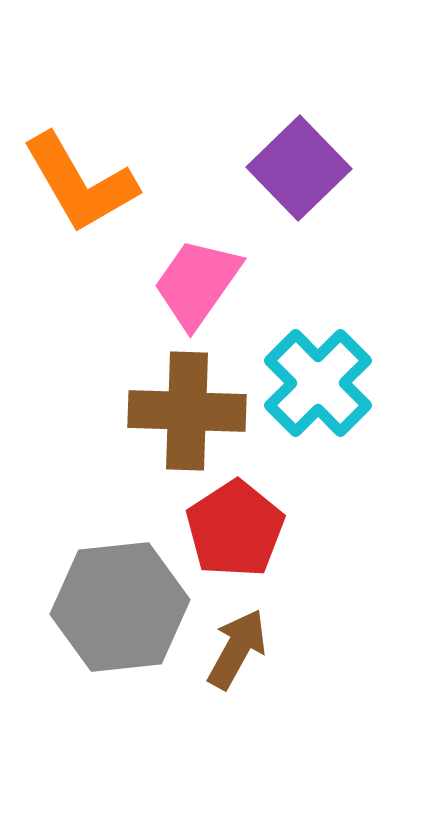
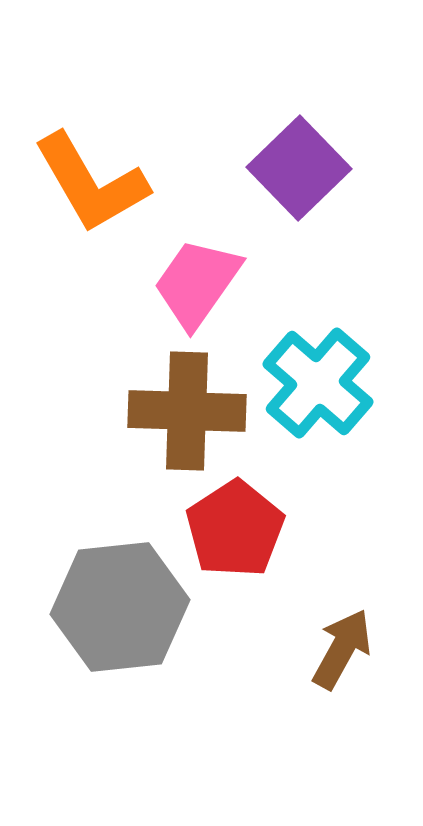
orange L-shape: moved 11 px right
cyan cross: rotated 4 degrees counterclockwise
brown arrow: moved 105 px right
